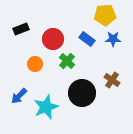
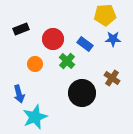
blue rectangle: moved 2 px left, 5 px down
brown cross: moved 2 px up
blue arrow: moved 2 px up; rotated 60 degrees counterclockwise
cyan star: moved 11 px left, 10 px down
